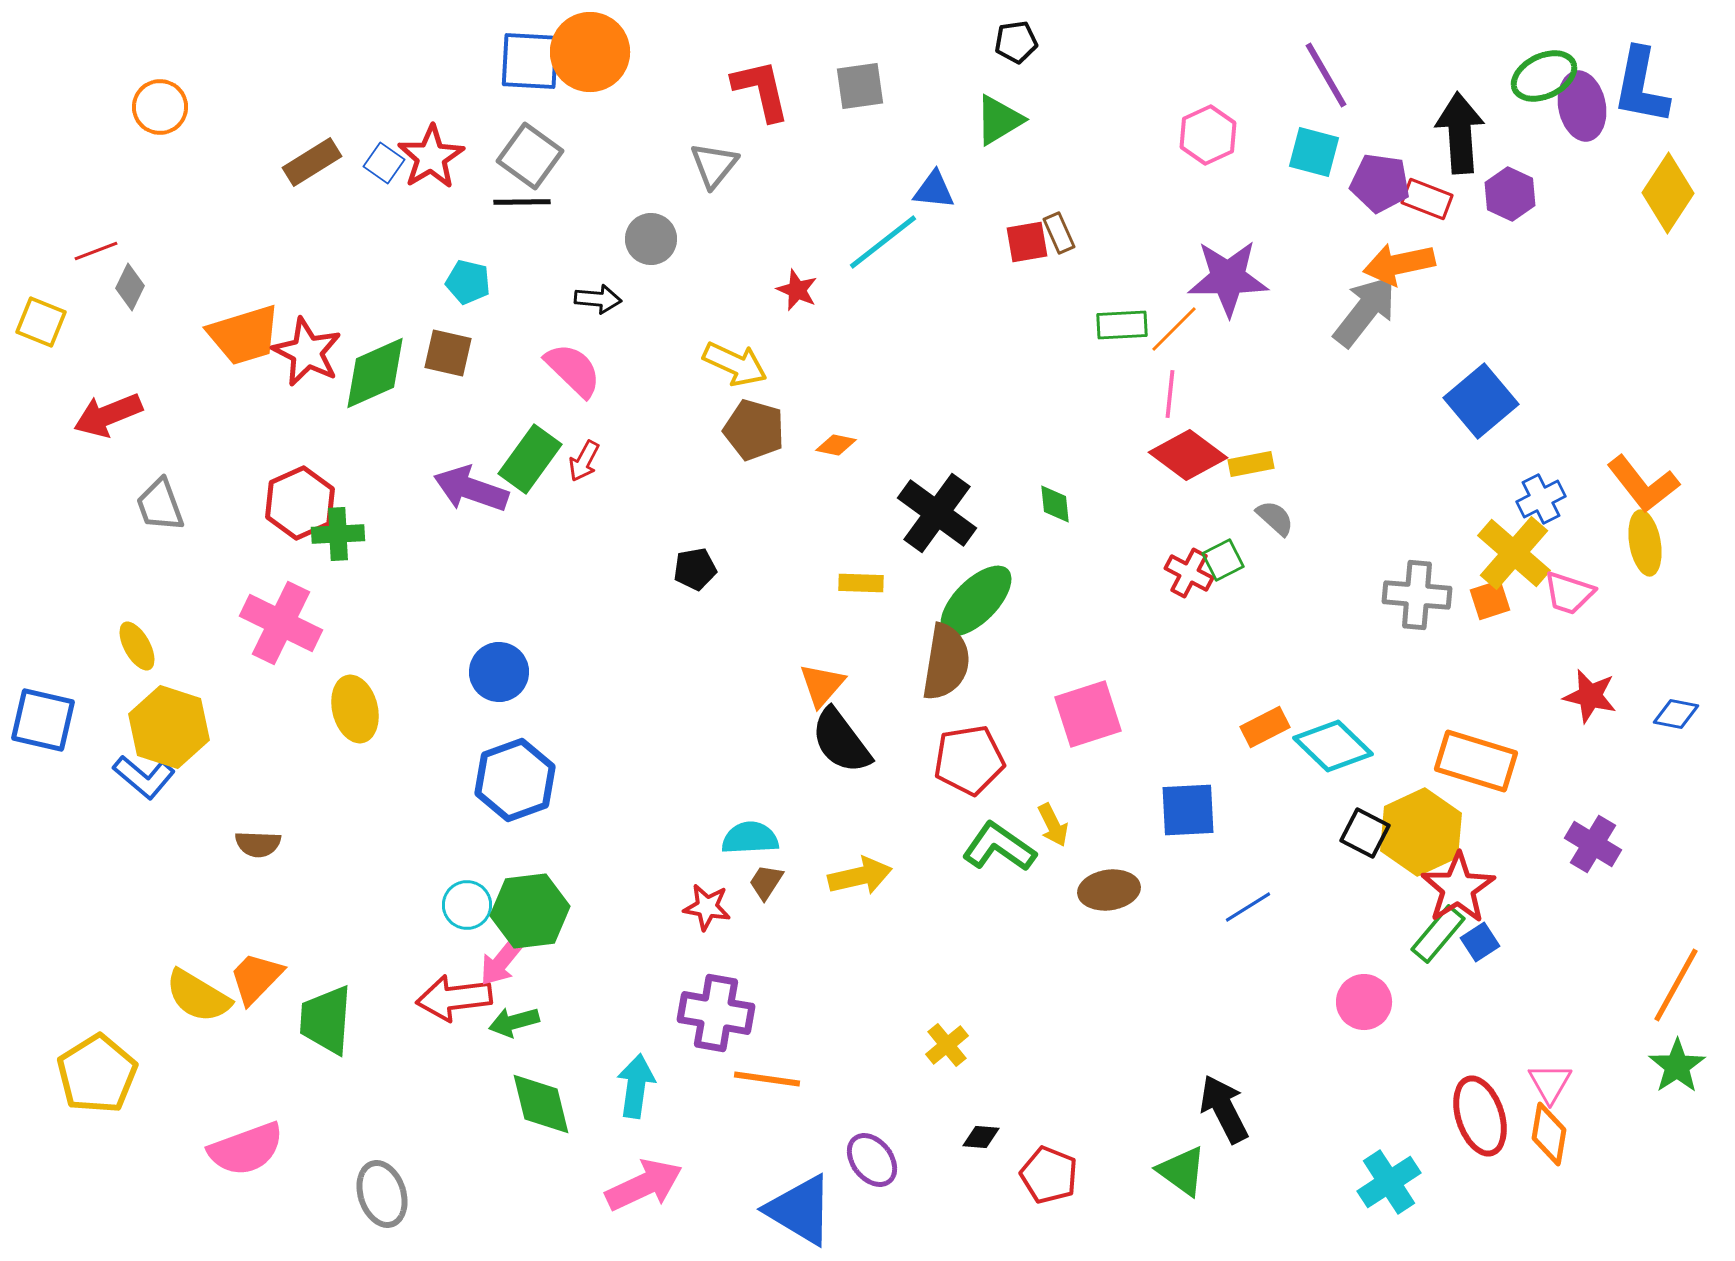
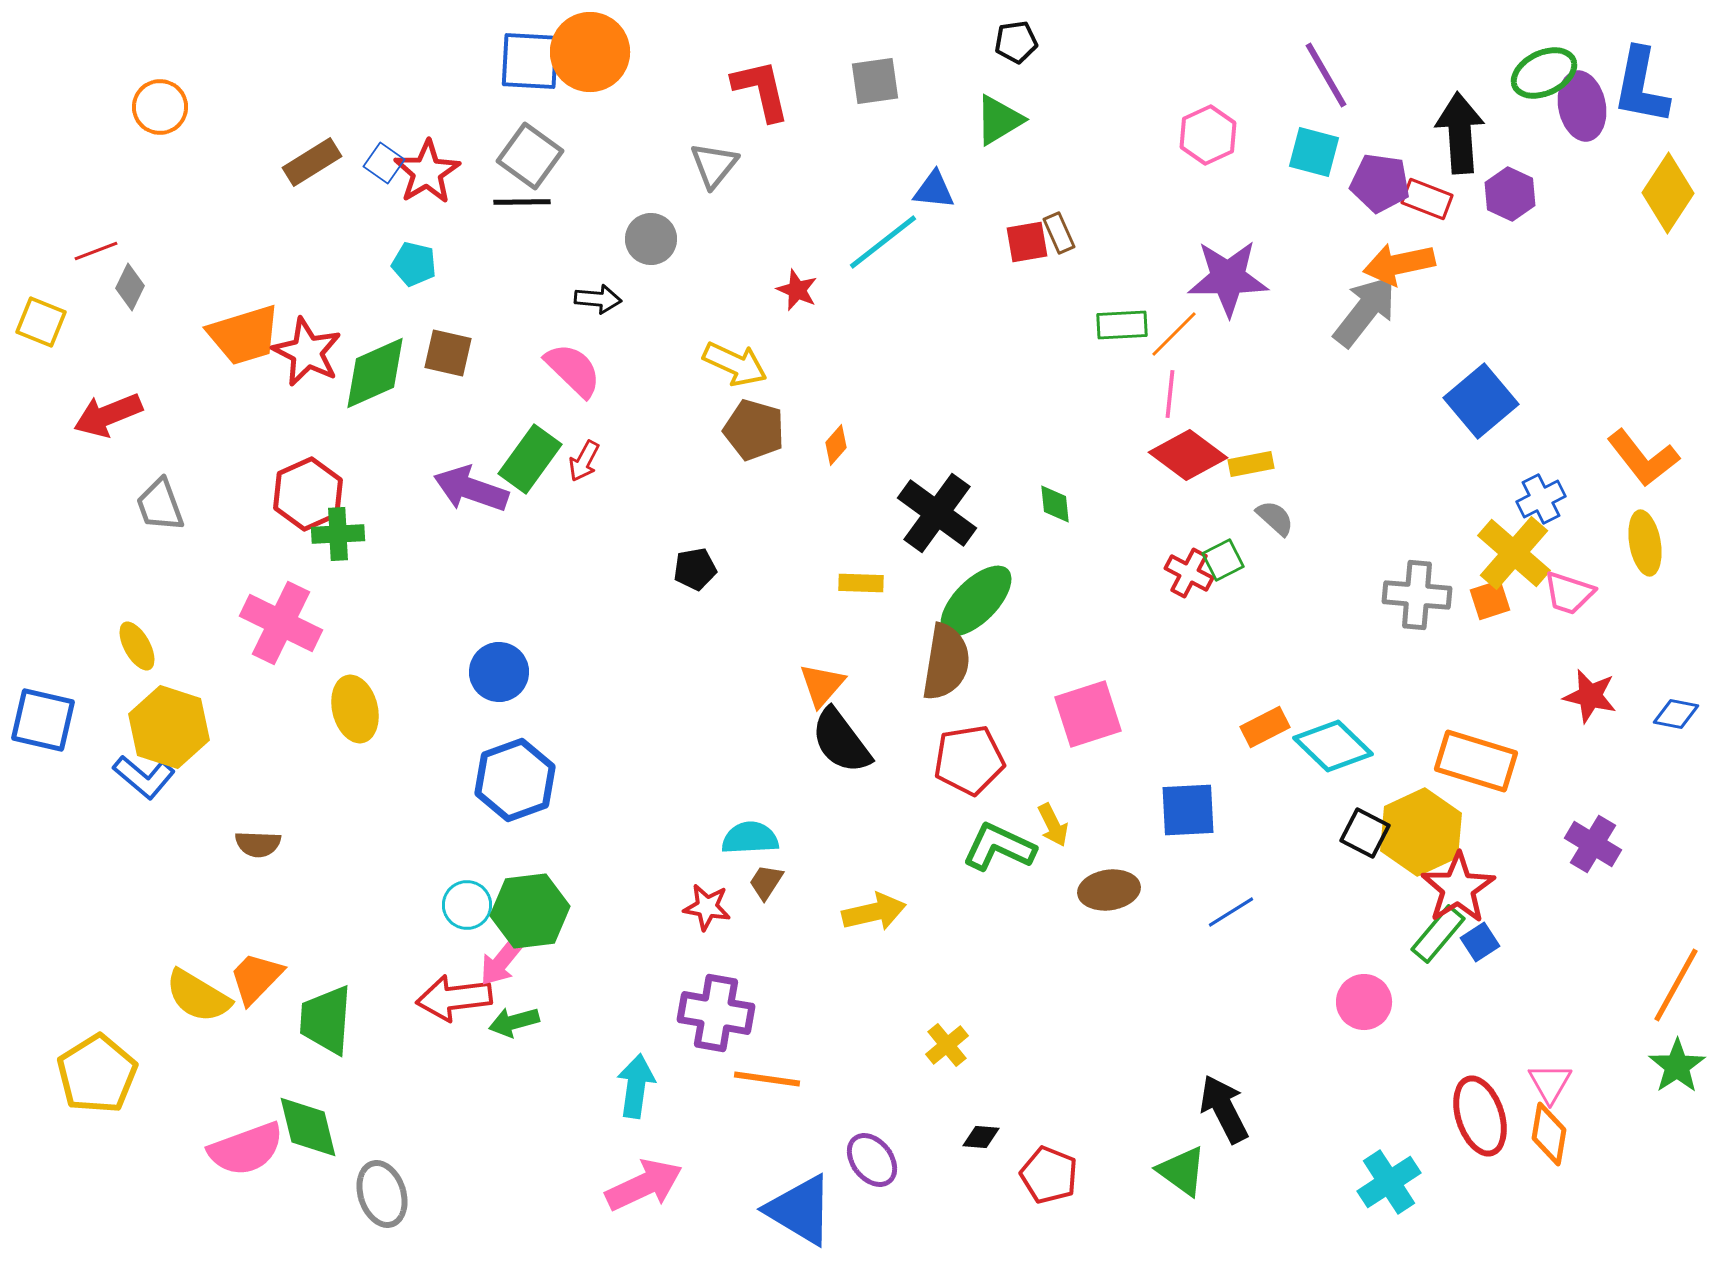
green ellipse at (1544, 76): moved 3 px up
gray square at (860, 86): moved 15 px right, 5 px up
red star at (431, 157): moved 4 px left, 15 px down
cyan pentagon at (468, 282): moved 54 px left, 18 px up
orange line at (1174, 329): moved 5 px down
orange diamond at (836, 445): rotated 60 degrees counterclockwise
orange L-shape at (1643, 484): moved 26 px up
red hexagon at (300, 503): moved 8 px right, 9 px up
green L-shape at (999, 847): rotated 10 degrees counterclockwise
yellow arrow at (860, 876): moved 14 px right, 36 px down
blue line at (1248, 907): moved 17 px left, 5 px down
green diamond at (541, 1104): moved 233 px left, 23 px down
